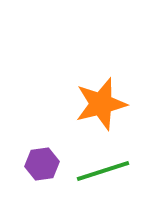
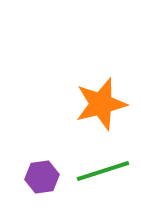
purple hexagon: moved 13 px down
